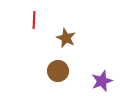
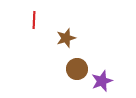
brown star: rotated 30 degrees clockwise
brown circle: moved 19 px right, 2 px up
